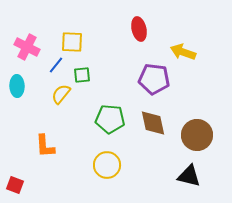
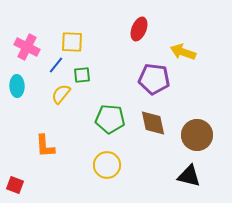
red ellipse: rotated 35 degrees clockwise
